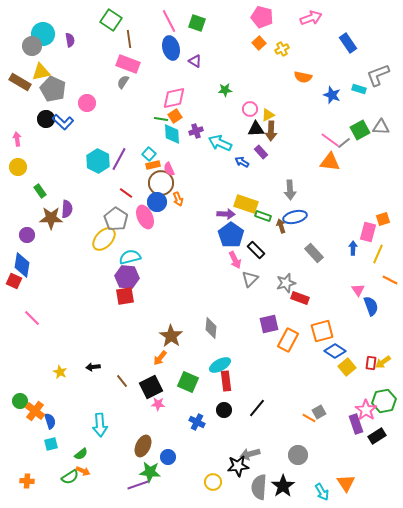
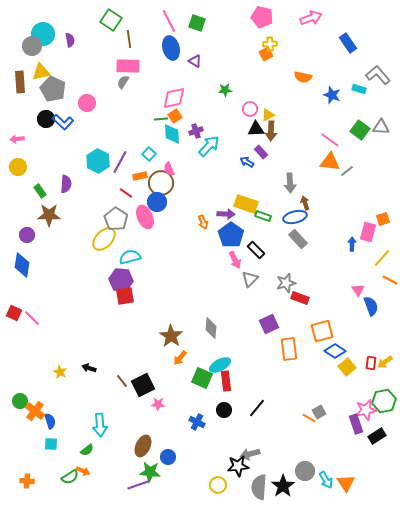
orange square at (259, 43): moved 7 px right, 11 px down; rotated 16 degrees clockwise
yellow cross at (282, 49): moved 12 px left, 5 px up; rotated 24 degrees clockwise
pink rectangle at (128, 64): moved 2 px down; rotated 20 degrees counterclockwise
gray L-shape at (378, 75): rotated 70 degrees clockwise
brown rectangle at (20, 82): rotated 55 degrees clockwise
green line at (161, 119): rotated 16 degrees counterclockwise
green square at (360, 130): rotated 24 degrees counterclockwise
pink arrow at (17, 139): rotated 88 degrees counterclockwise
cyan arrow at (220, 143): moved 11 px left, 3 px down; rotated 110 degrees clockwise
gray line at (344, 143): moved 3 px right, 28 px down
purple line at (119, 159): moved 1 px right, 3 px down
blue arrow at (242, 162): moved 5 px right
orange rectangle at (153, 165): moved 13 px left, 11 px down
gray arrow at (290, 190): moved 7 px up
orange arrow at (178, 199): moved 25 px right, 23 px down
purple semicircle at (67, 209): moved 1 px left, 25 px up
brown star at (51, 218): moved 2 px left, 3 px up
brown arrow at (281, 226): moved 24 px right, 23 px up
blue arrow at (353, 248): moved 1 px left, 4 px up
gray rectangle at (314, 253): moved 16 px left, 14 px up
yellow line at (378, 254): moved 4 px right, 4 px down; rotated 18 degrees clockwise
purple hexagon at (127, 277): moved 6 px left, 3 px down
red square at (14, 281): moved 32 px down
purple square at (269, 324): rotated 12 degrees counterclockwise
orange rectangle at (288, 340): moved 1 px right, 9 px down; rotated 35 degrees counterclockwise
orange arrow at (160, 358): moved 20 px right
yellow arrow at (383, 362): moved 2 px right
black arrow at (93, 367): moved 4 px left, 1 px down; rotated 24 degrees clockwise
green square at (188, 382): moved 14 px right, 4 px up
black square at (151, 387): moved 8 px left, 2 px up
pink star at (366, 410): rotated 25 degrees clockwise
cyan square at (51, 444): rotated 16 degrees clockwise
green semicircle at (81, 454): moved 6 px right, 4 px up
gray circle at (298, 455): moved 7 px right, 16 px down
yellow circle at (213, 482): moved 5 px right, 3 px down
cyan arrow at (322, 492): moved 4 px right, 12 px up
